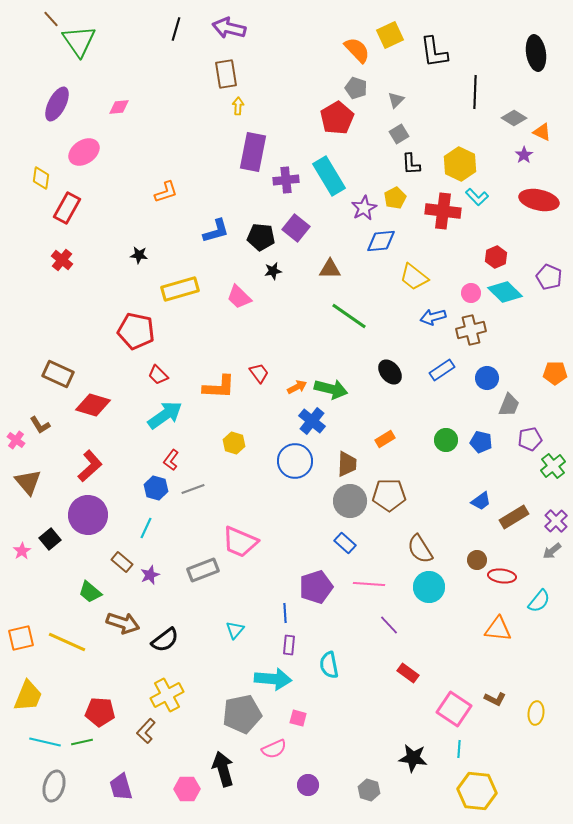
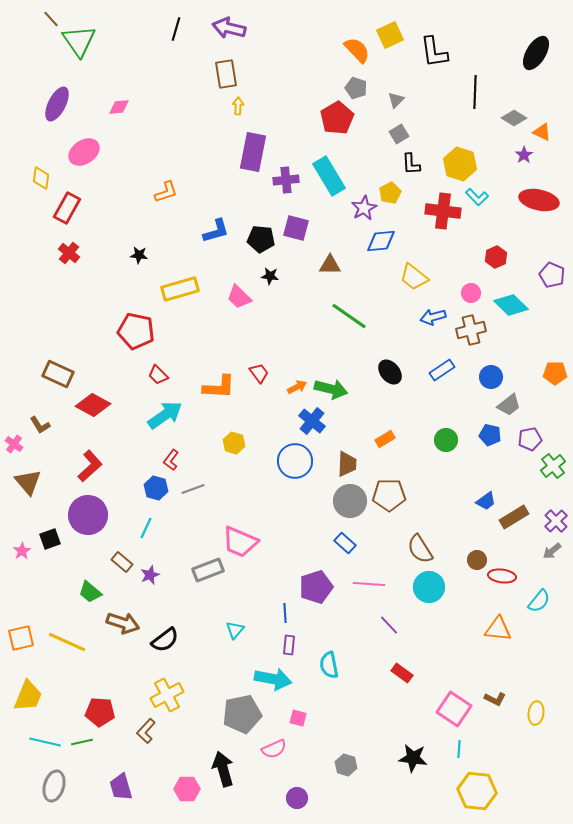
black ellipse at (536, 53): rotated 40 degrees clockwise
yellow hexagon at (460, 164): rotated 8 degrees counterclockwise
yellow pentagon at (395, 198): moved 5 px left, 5 px up
purple square at (296, 228): rotated 24 degrees counterclockwise
black pentagon at (261, 237): moved 2 px down
red cross at (62, 260): moved 7 px right, 7 px up
brown triangle at (330, 269): moved 4 px up
black star at (273, 271): moved 3 px left, 5 px down; rotated 18 degrees clockwise
purple pentagon at (549, 277): moved 3 px right, 2 px up
cyan diamond at (505, 292): moved 6 px right, 13 px down
blue circle at (487, 378): moved 4 px right, 1 px up
red diamond at (93, 405): rotated 12 degrees clockwise
gray trapezoid at (509, 405): rotated 30 degrees clockwise
pink cross at (16, 440): moved 2 px left, 4 px down
blue pentagon at (481, 442): moved 9 px right, 7 px up
blue trapezoid at (481, 501): moved 5 px right
black square at (50, 539): rotated 20 degrees clockwise
gray rectangle at (203, 570): moved 5 px right
red rectangle at (408, 673): moved 6 px left
cyan arrow at (273, 679): rotated 6 degrees clockwise
purple circle at (308, 785): moved 11 px left, 13 px down
gray hexagon at (369, 790): moved 23 px left, 25 px up
